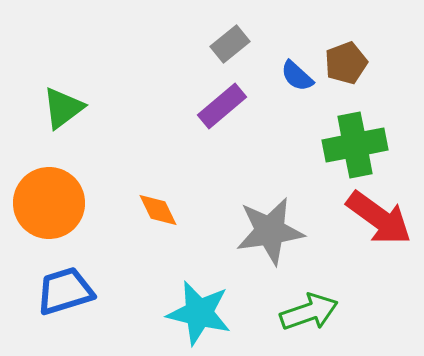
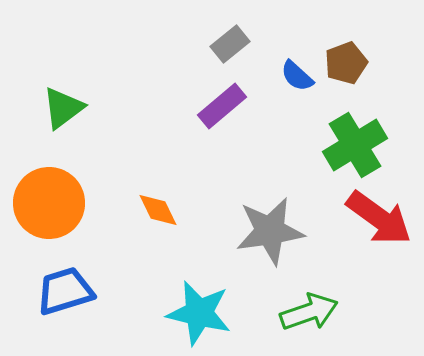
green cross: rotated 20 degrees counterclockwise
